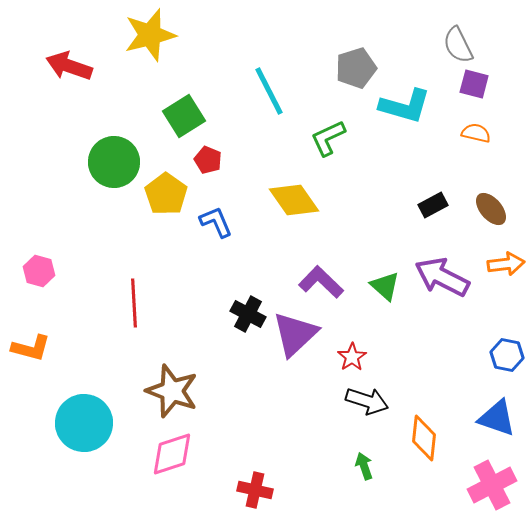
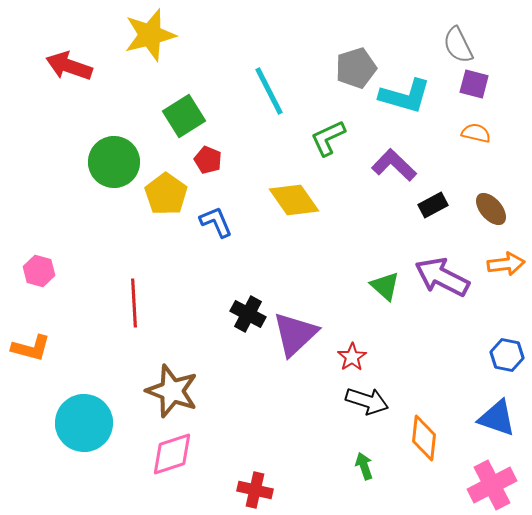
cyan L-shape: moved 10 px up
purple L-shape: moved 73 px right, 117 px up
